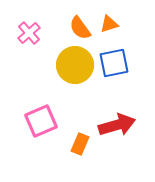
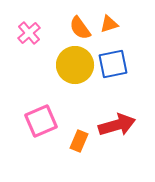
blue square: moved 1 px left, 1 px down
orange rectangle: moved 1 px left, 3 px up
